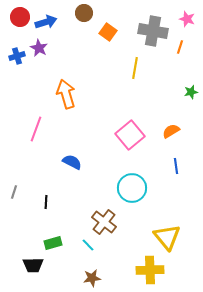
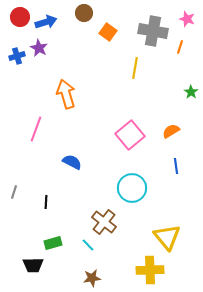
green star: rotated 24 degrees counterclockwise
